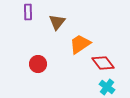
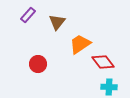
purple rectangle: moved 3 px down; rotated 42 degrees clockwise
red diamond: moved 1 px up
cyan cross: moved 2 px right; rotated 35 degrees counterclockwise
